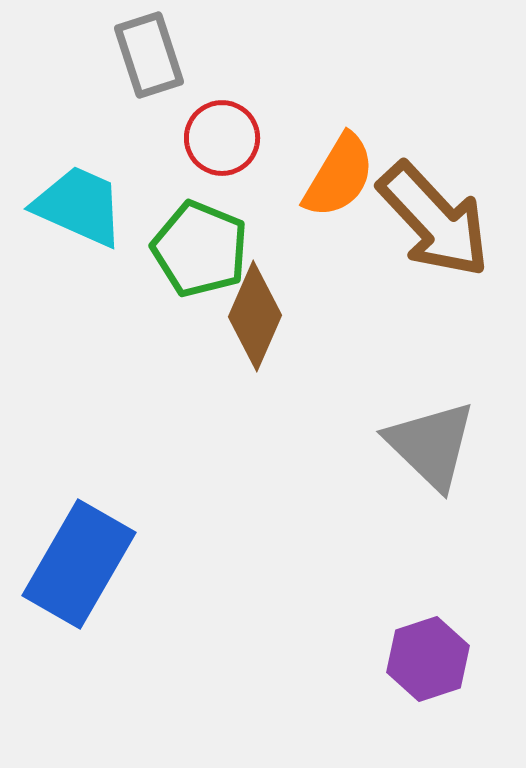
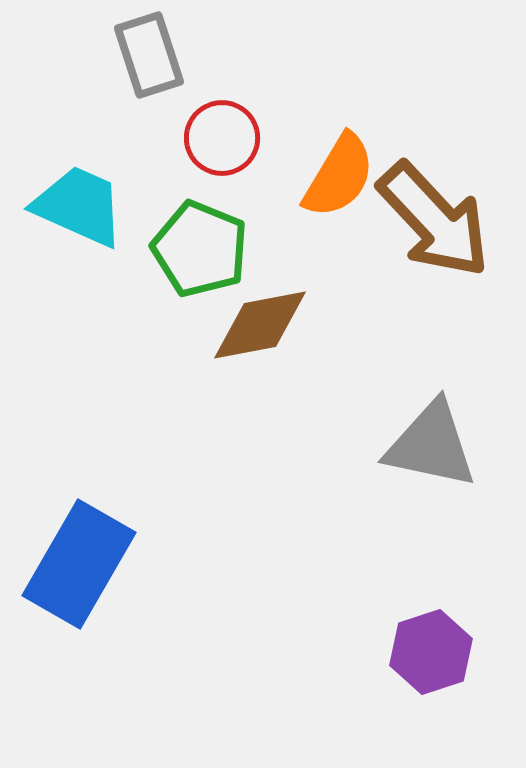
brown diamond: moved 5 px right, 9 px down; rotated 56 degrees clockwise
gray triangle: rotated 32 degrees counterclockwise
purple hexagon: moved 3 px right, 7 px up
